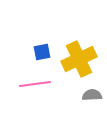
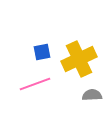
pink line: rotated 12 degrees counterclockwise
